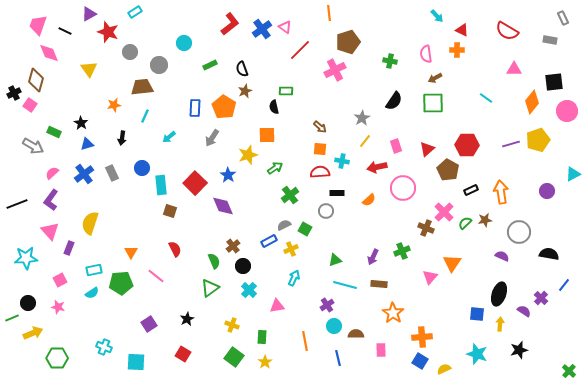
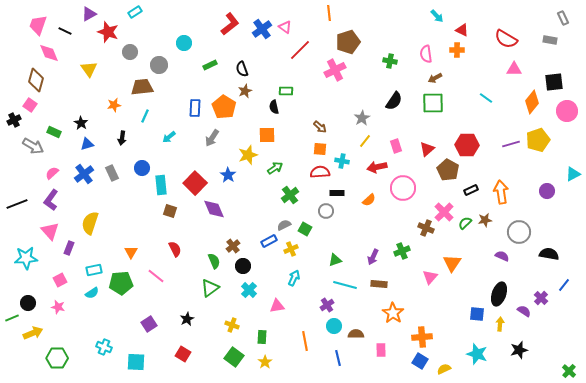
red semicircle at (507, 31): moved 1 px left, 8 px down
black cross at (14, 93): moved 27 px down
purple diamond at (223, 206): moved 9 px left, 3 px down
